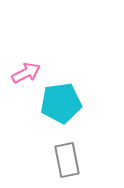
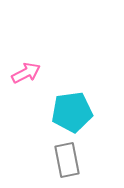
cyan pentagon: moved 11 px right, 9 px down
